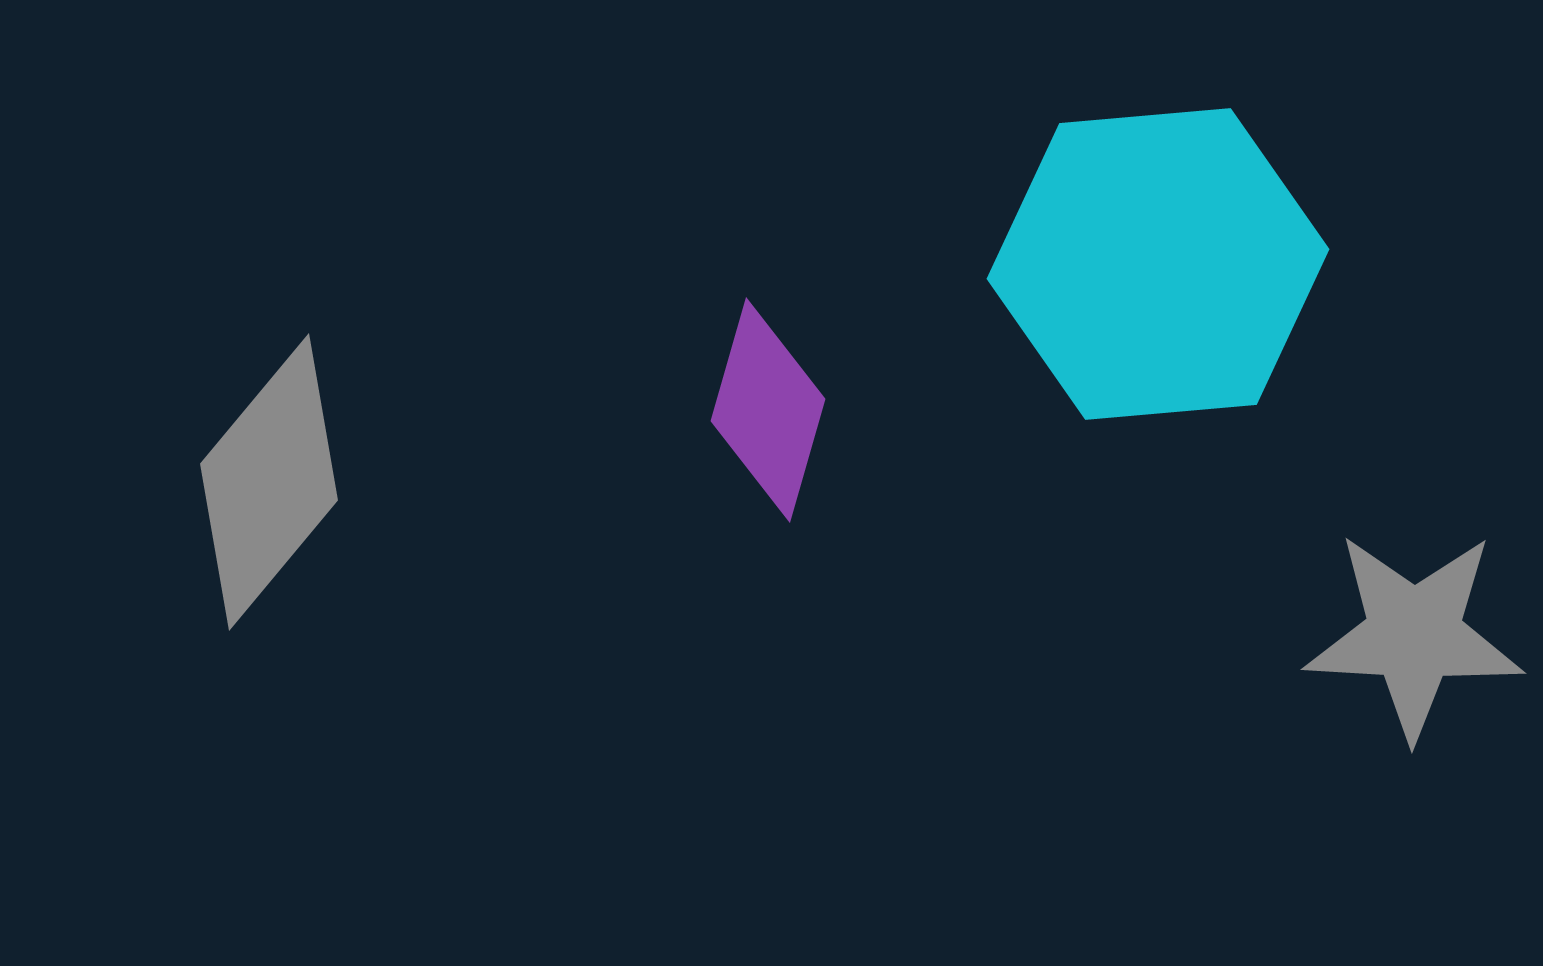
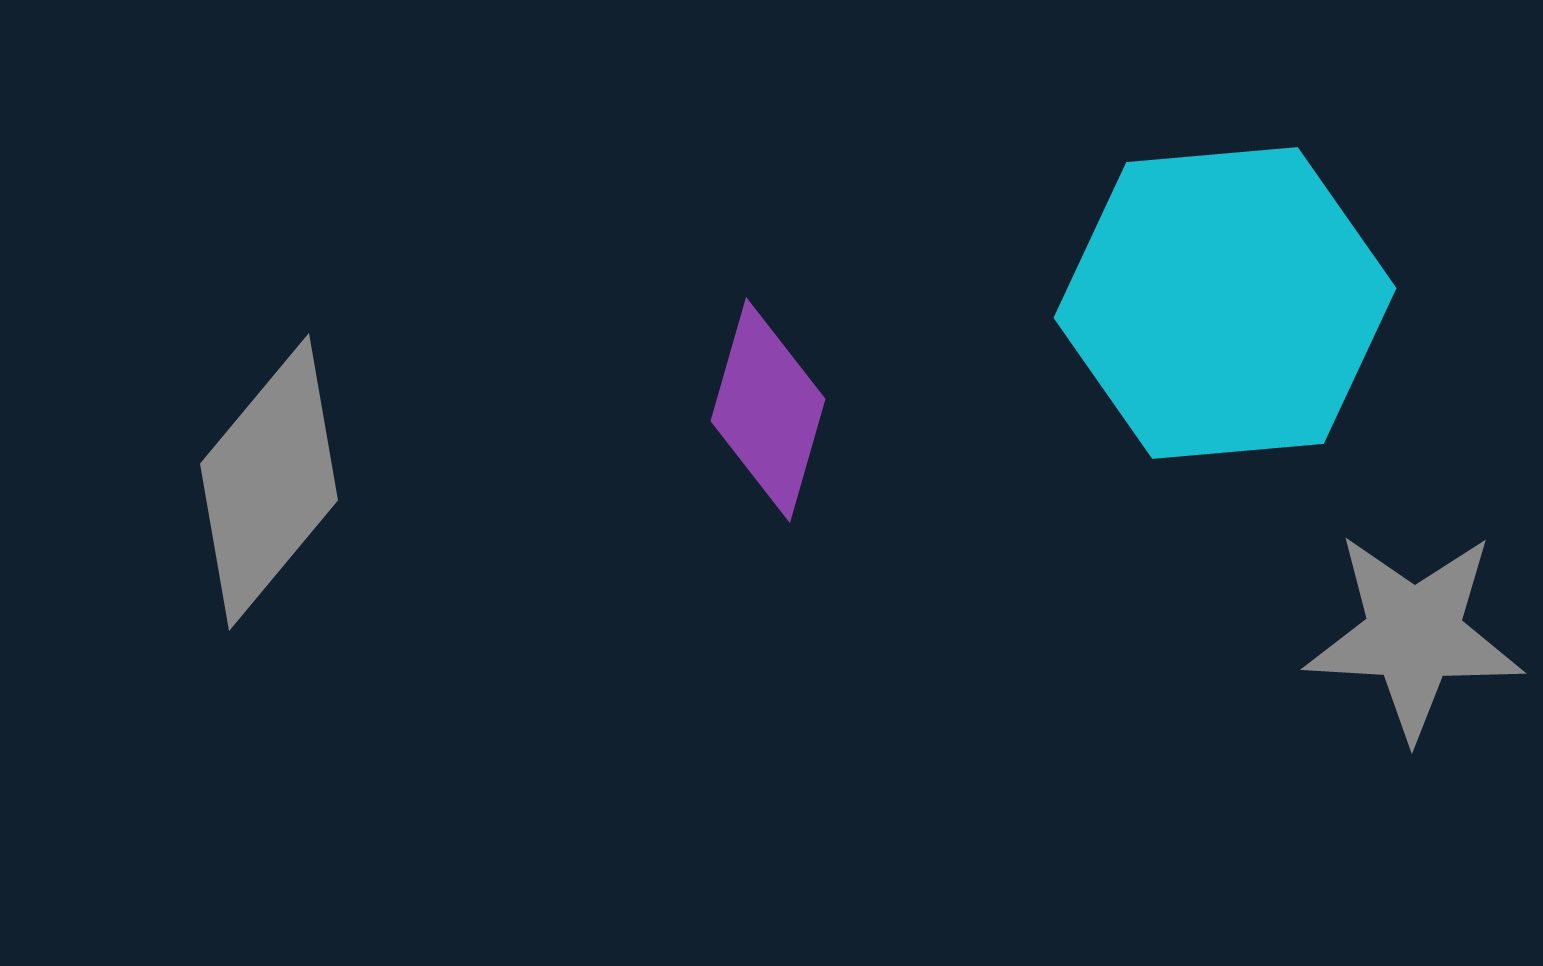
cyan hexagon: moved 67 px right, 39 px down
